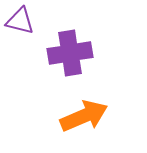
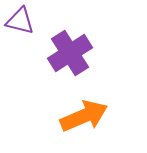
purple cross: rotated 24 degrees counterclockwise
